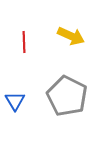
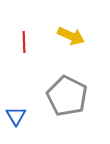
blue triangle: moved 1 px right, 15 px down
